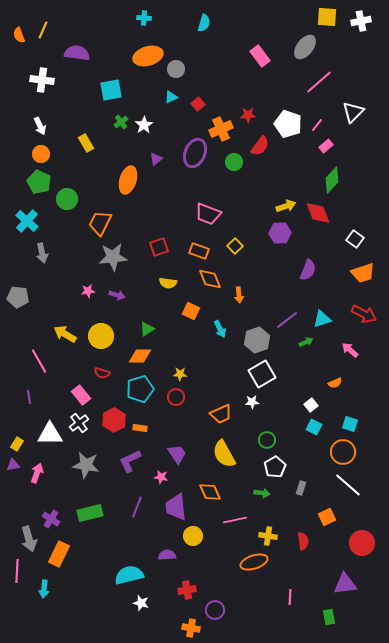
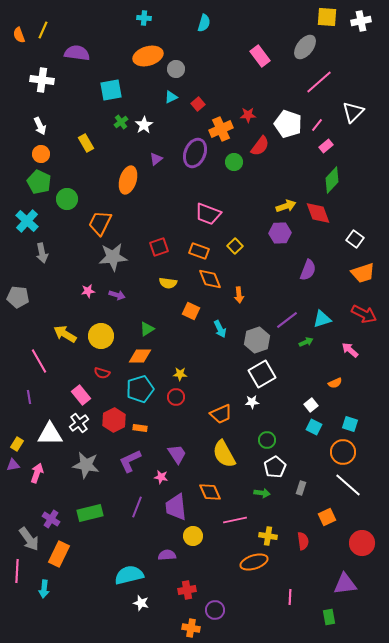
gray arrow at (29, 539): rotated 20 degrees counterclockwise
